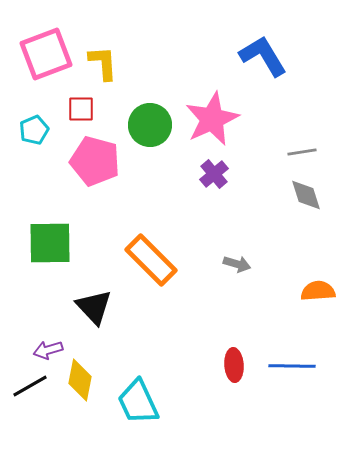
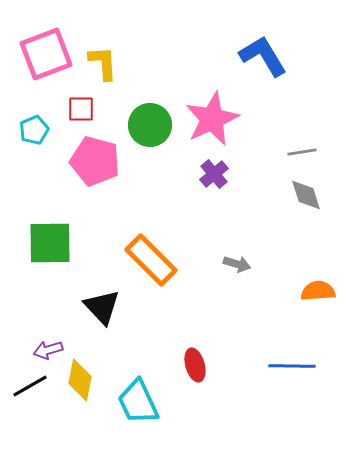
black triangle: moved 8 px right
red ellipse: moved 39 px left; rotated 12 degrees counterclockwise
